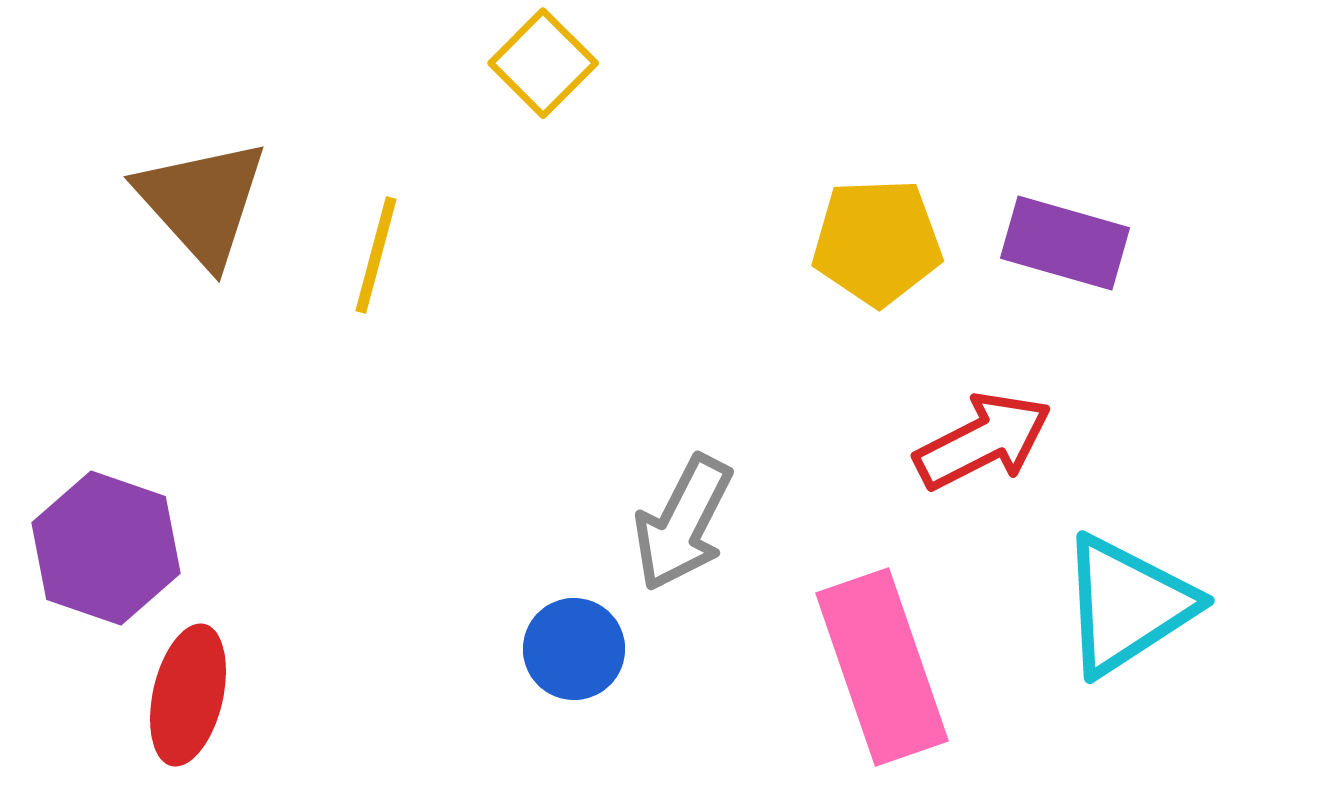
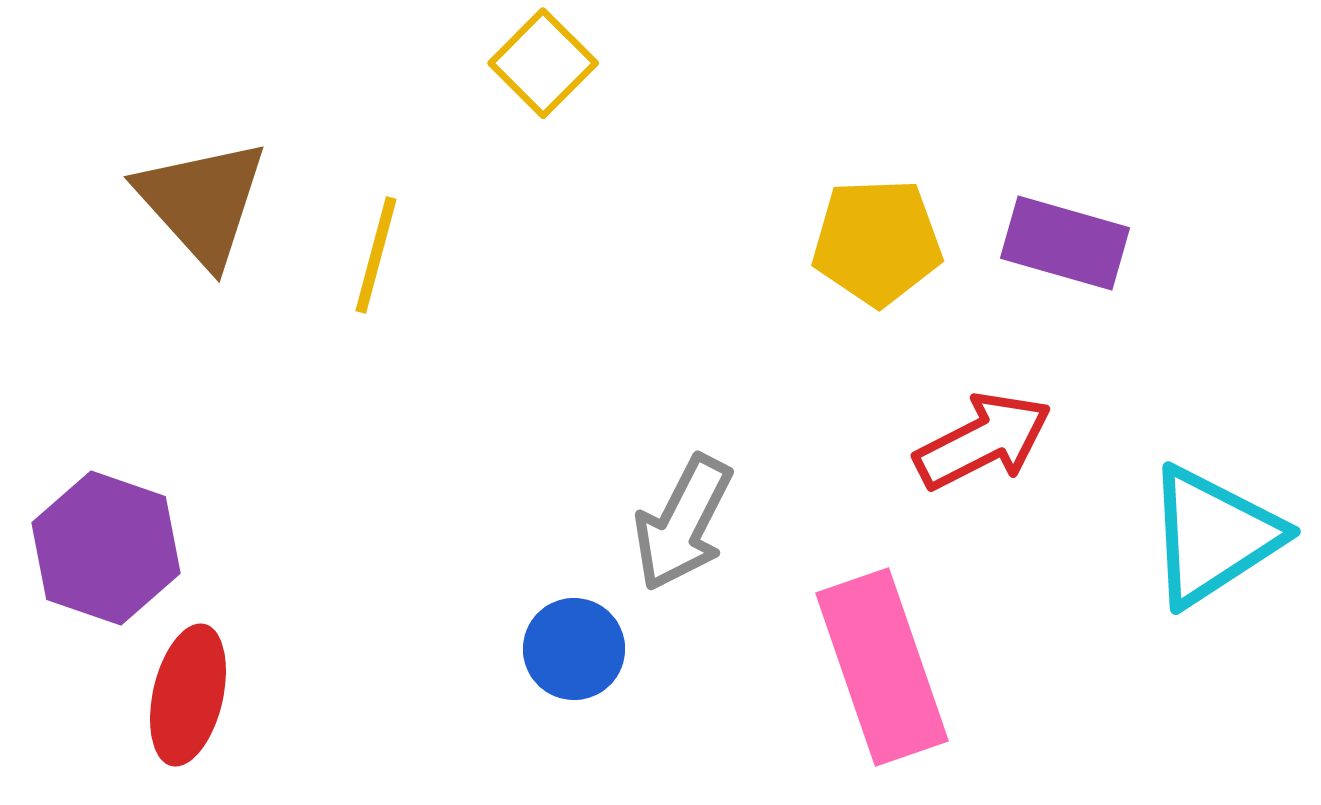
cyan triangle: moved 86 px right, 69 px up
